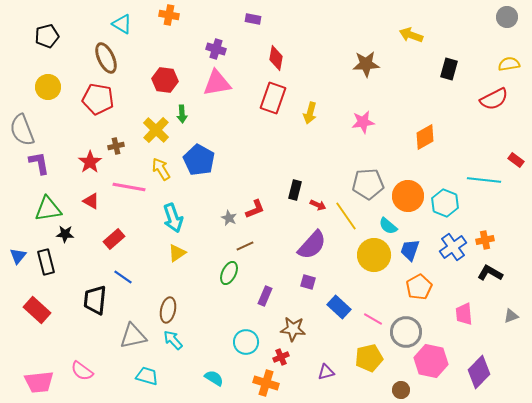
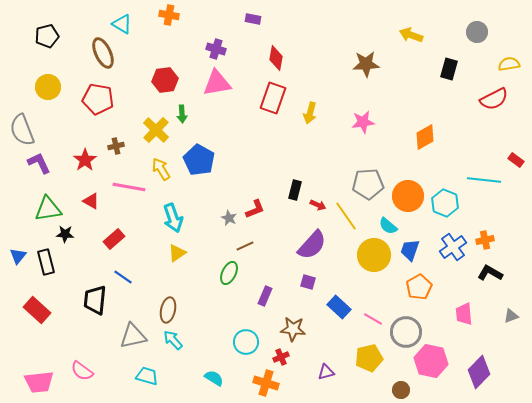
gray circle at (507, 17): moved 30 px left, 15 px down
brown ellipse at (106, 58): moved 3 px left, 5 px up
red hexagon at (165, 80): rotated 15 degrees counterclockwise
red star at (90, 162): moved 5 px left, 2 px up
purple L-shape at (39, 163): rotated 15 degrees counterclockwise
